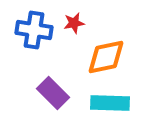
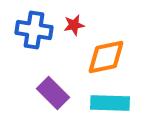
red star: moved 2 px down
